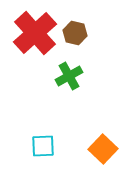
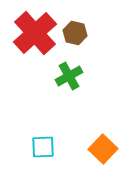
cyan square: moved 1 px down
